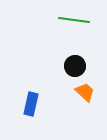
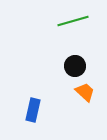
green line: moved 1 px left, 1 px down; rotated 24 degrees counterclockwise
blue rectangle: moved 2 px right, 6 px down
